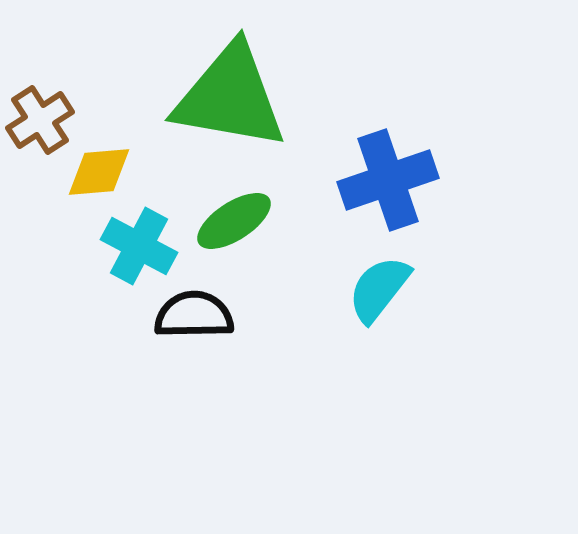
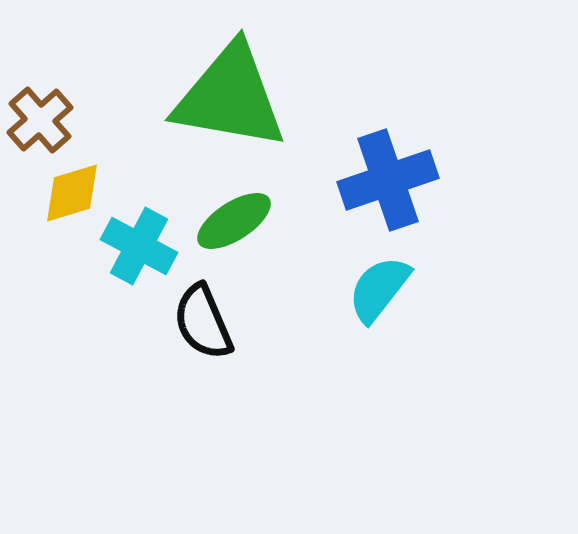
brown cross: rotated 8 degrees counterclockwise
yellow diamond: moved 27 px left, 21 px down; rotated 12 degrees counterclockwise
black semicircle: moved 9 px right, 7 px down; rotated 112 degrees counterclockwise
